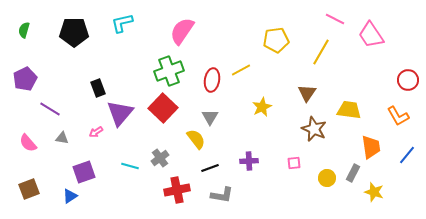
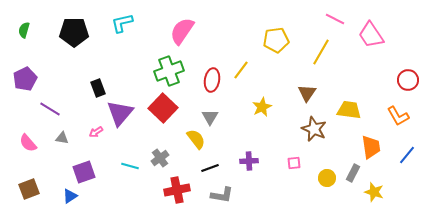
yellow line at (241, 70): rotated 24 degrees counterclockwise
